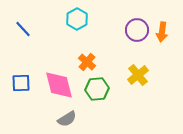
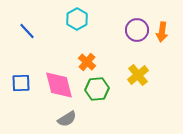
blue line: moved 4 px right, 2 px down
